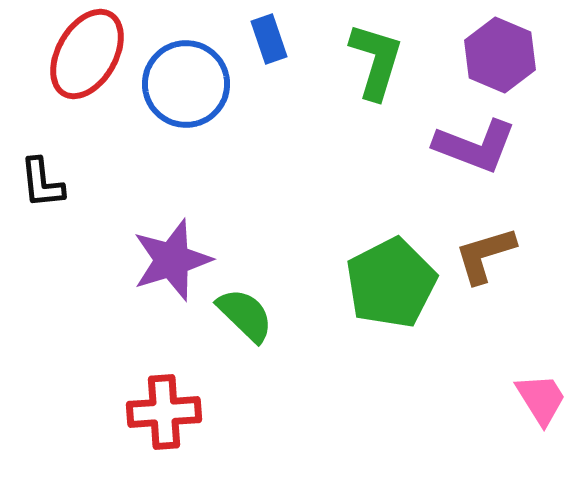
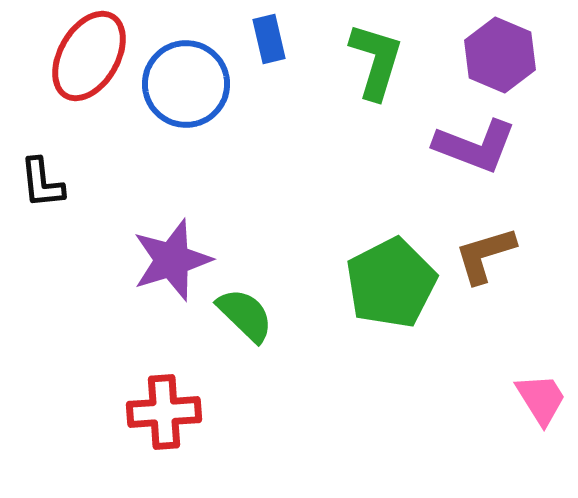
blue rectangle: rotated 6 degrees clockwise
red ellipse: moved 2 px right, 2 px down
